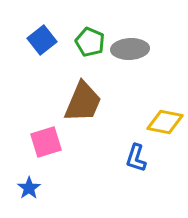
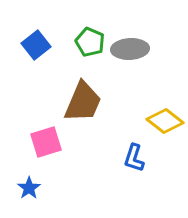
blue square: moved 6 px left, 5 px down
yellow diamond: moved 1 px up; rotated 27 degrees clockwise
blue L-shape: moved 2 px left
